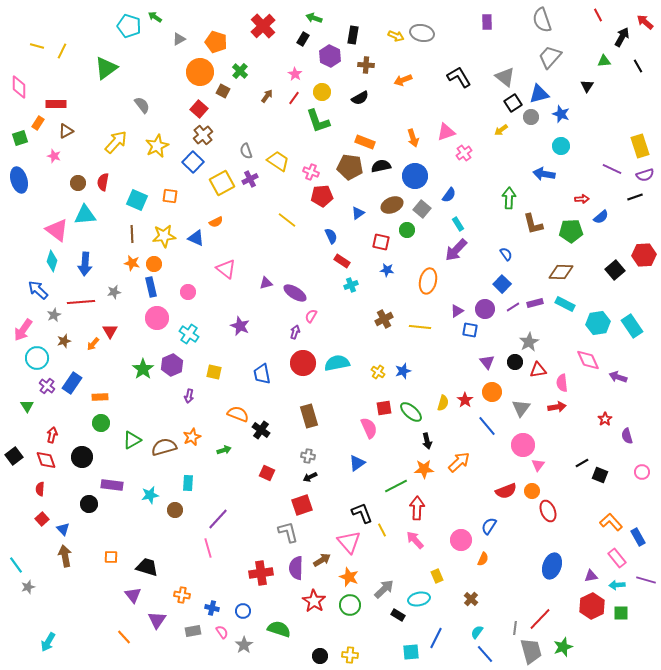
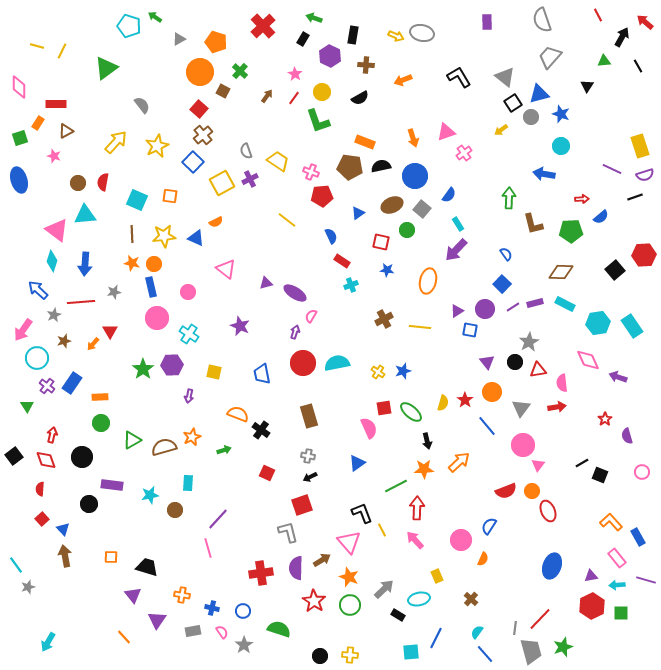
purple hexagon at (172, 365): rotated 20 degrees clockwise
